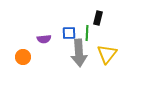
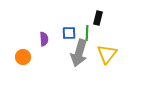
purple semicircle: rotated 88 degrees counterclockwise
gray arrow: rotated 20 degrees clockwise
